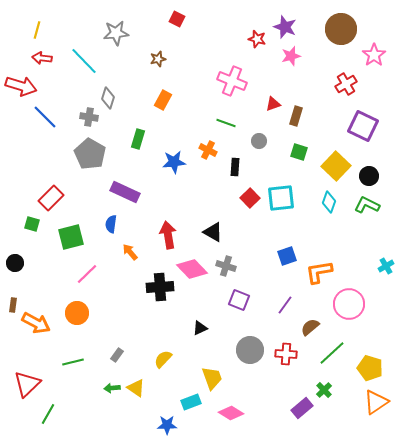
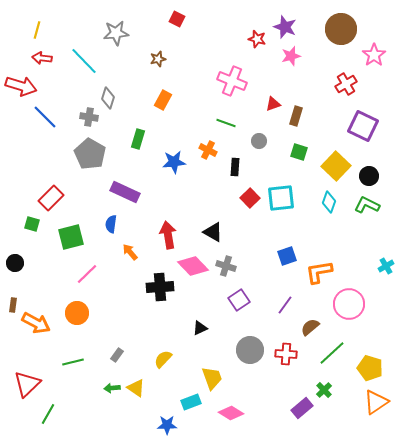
pink diamond at (192, 269): moved 1 px right, 3 px up
purple square at (239, 300): rotated 35 degrees clockwise
